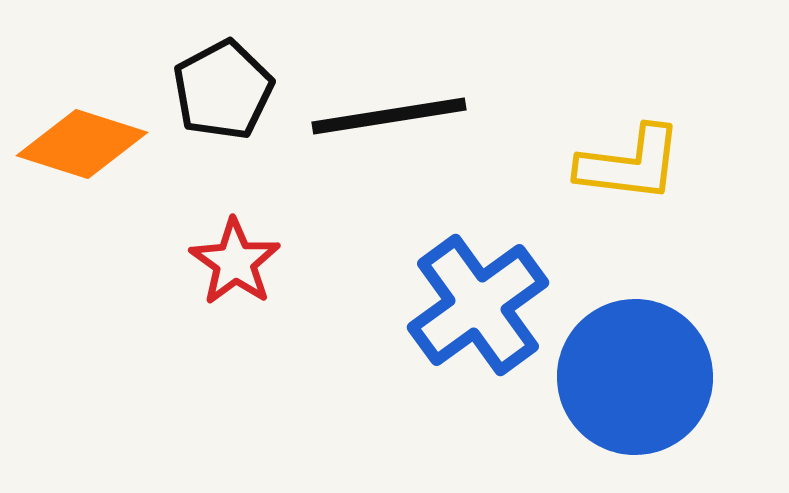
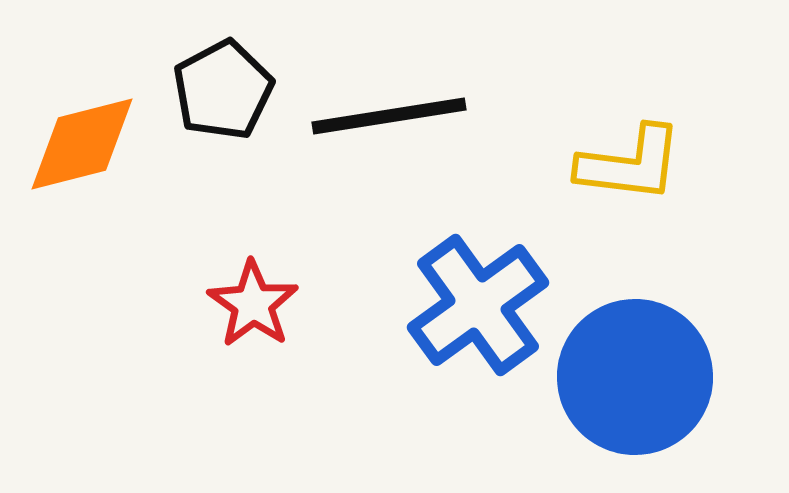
orange diamond: rotated 32 degrees counterclockwise
red star: moved 18 px right, 42 px down
